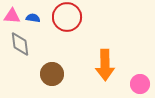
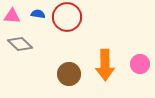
blue semicircle: moved 5 px right, 4 px up
gray diamond: rotated 40 degrees counterclockwise
brown circle: moved 17 px right
pink circle: moved 20 px up
